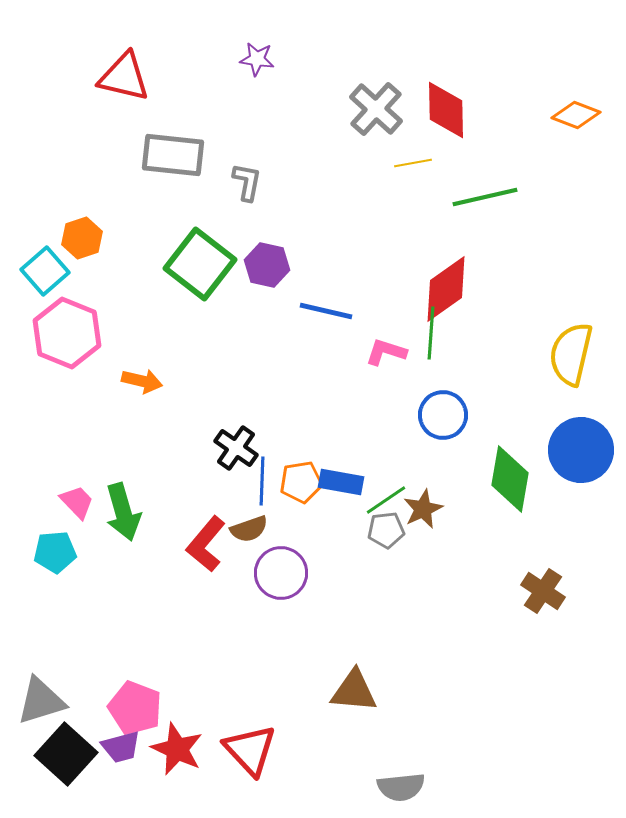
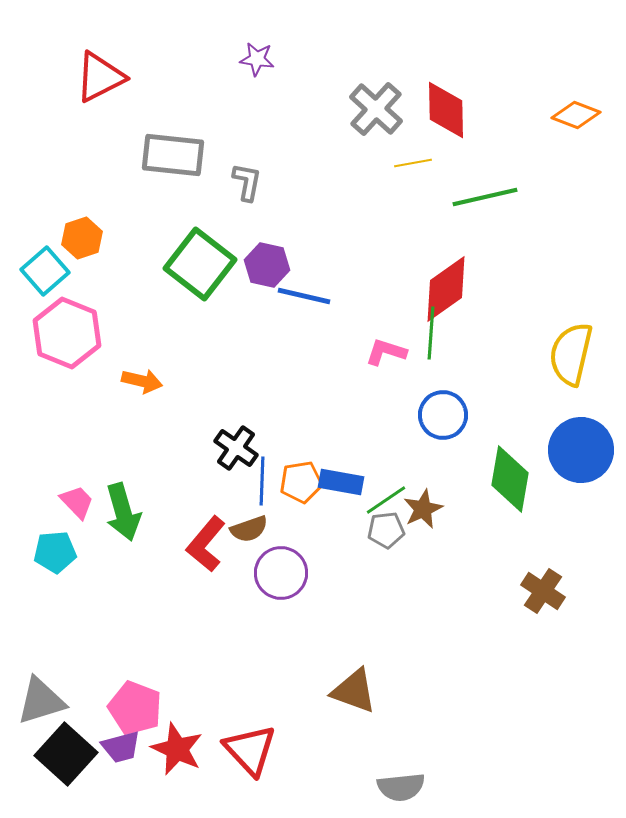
red triangle at (124, 77): moved 24 px left; rotated 40 degrees counterclockwise
blue line at (326, 311): moved 22 px left, 15 px up
brown triangle at (354, 691): rotated 15 degrees clockwise
